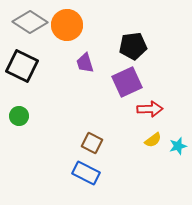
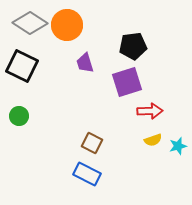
gray diamond: moved 1 px down
purple square: rotated 8 degrees clockwise
red arrow: moved 2 px down
yellow semicircle: rotated 18 degrees clockwise
blue rectangle: moved 1 px right, 1 px down
